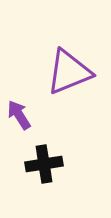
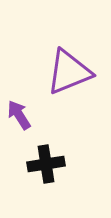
black cross: moved 2 px right
